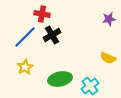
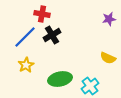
yellow star: moved 1 px right, 2 px up
